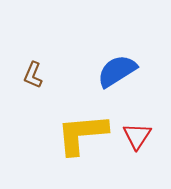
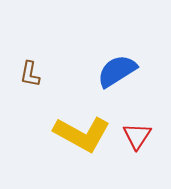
brown L-shape: moved 3 px left, 1 px up; rotated 12 degrees counterclockwise
yellow L-shape: rotated 146 degrees counterclockwise
